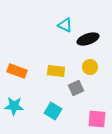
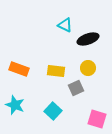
yellow circle: moved 2 px left, 1 px down
orange rectangle: moved 2 px right, 2 px up
cyan star: moved 1 px right, 1 px up; rotated 18 degrees clockwise
cyan square: rotated 12 degrees clockwise
pink square: rotated 12 degrees clockwise
